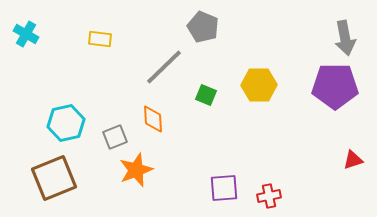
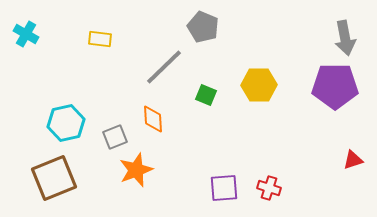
red cross: moved 8 px up; rotated 30 degrees clockwise
